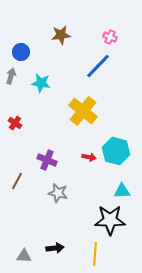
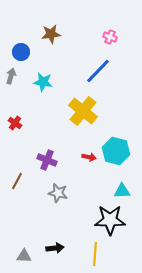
brown star: moved 10 px left, 1 px up
blue line: moved 5 px down
cyan star: moved 2 px right, 1 px up
